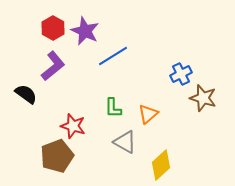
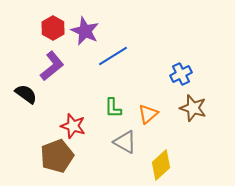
purple L-shape: moved 1 px left
brown star: moved 10 px left, 10 px down
